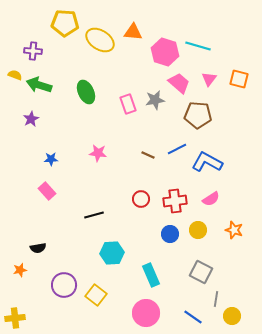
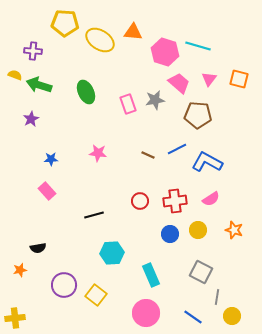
red circle at (141, 199): moved 1 px left, 2 px down
gray line at (216, 299): moved 1 px right, 2 px up
